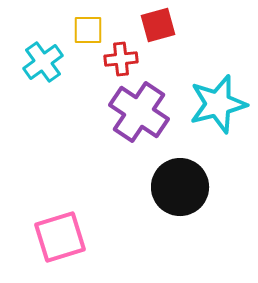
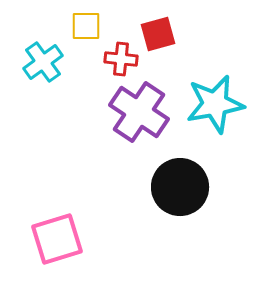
red square: moved 9 px down
yellow square: moved 2 px left, 4 px up
red cross: rotated 12 degrees clockwise
cyan star: moved 3 px left; rotated 4 degrees clockwise
pink square: moved 3 px left, 2 px down
